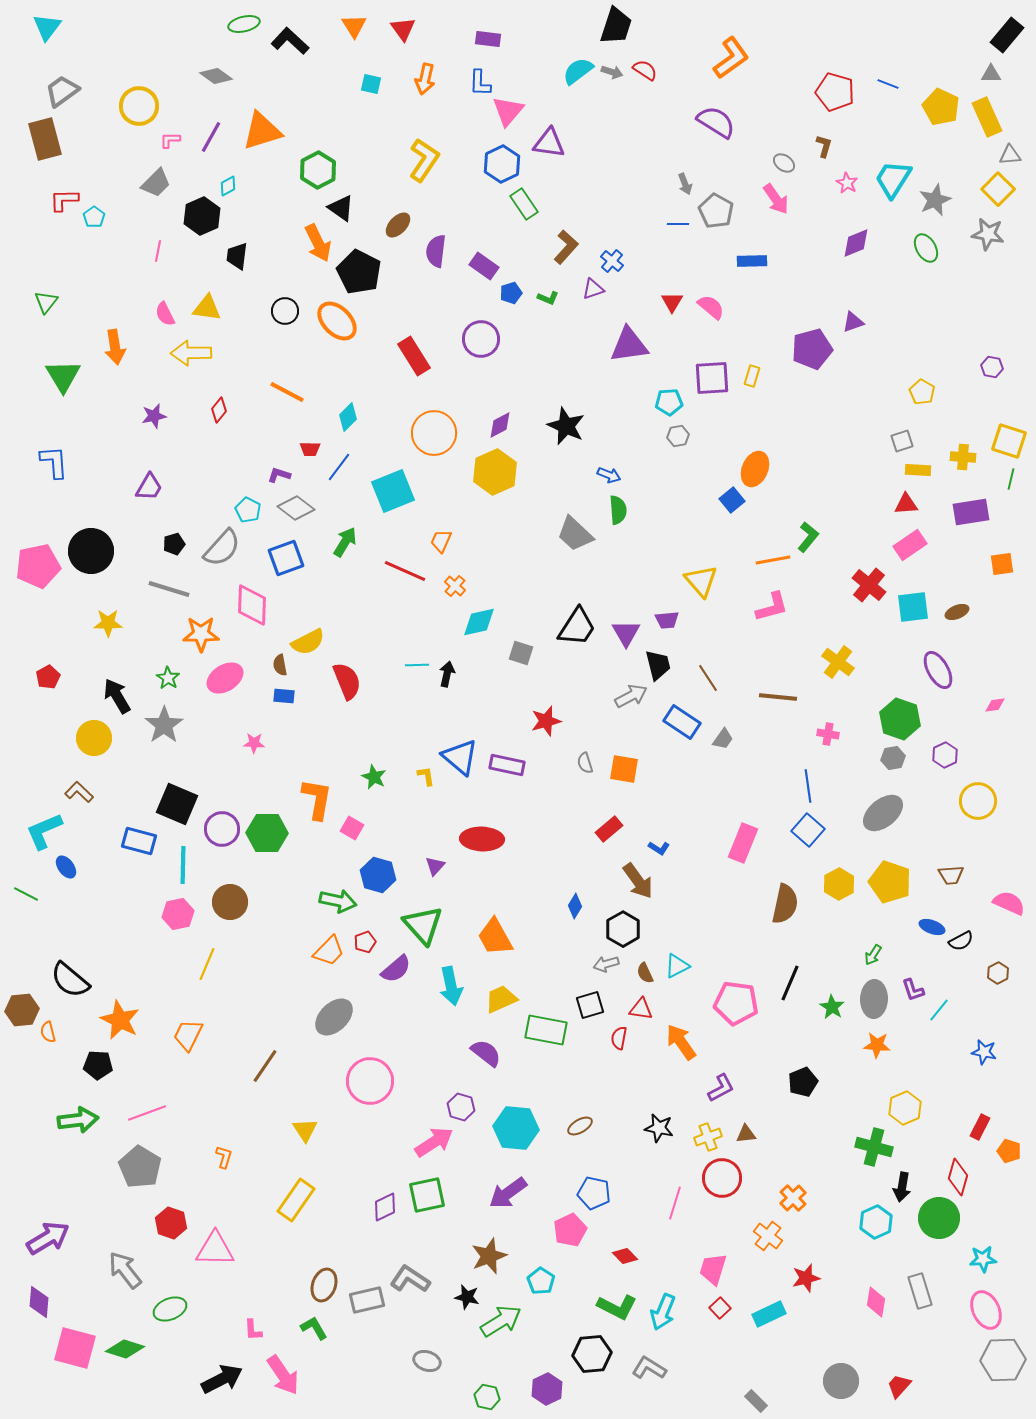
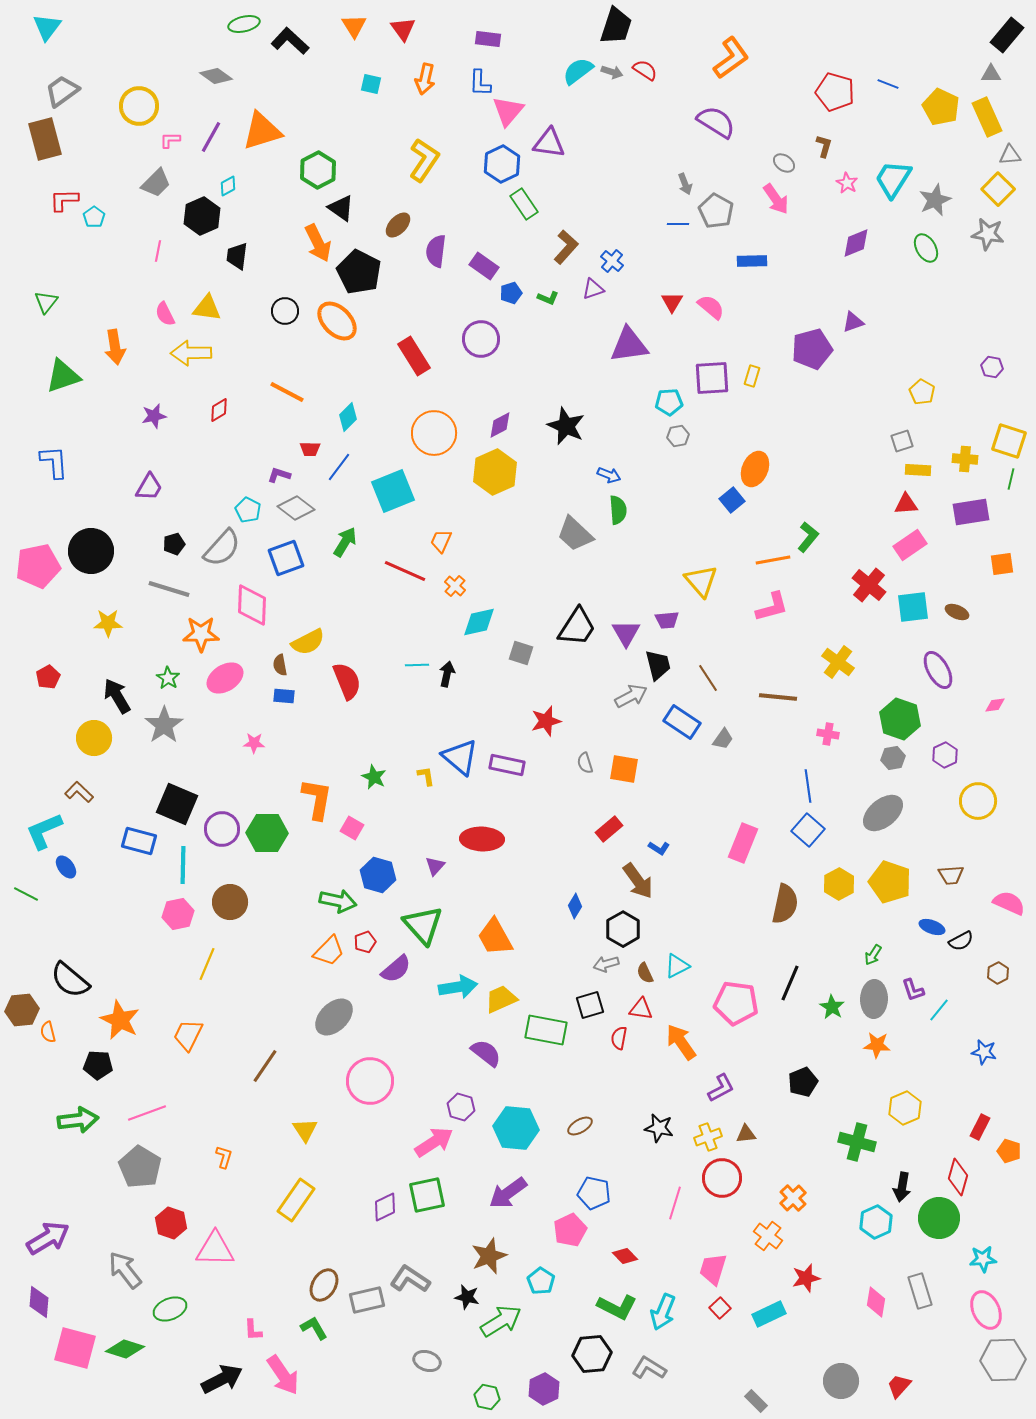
green triangle at (63, 376): rotated 42 degrees clockwise
red diamond at (219, 410): rotated 20 degrees clockwise
yellow cross at (963, 457): moved 2 px right, 2 px down
brown ellipse at (957, 612): rotated 45 degrees clockwise
cyan arrow at (451, 986): moved 7 px right, 1 px down; rotated 87 degrees counterclockwise
green cross at (874, 1147): moved 17 px left, 5 px up
brown ellipse at (324, 1285): rotated 12 degrees clockwise
purple hexagon at (547, 1389): moved 3 px left
